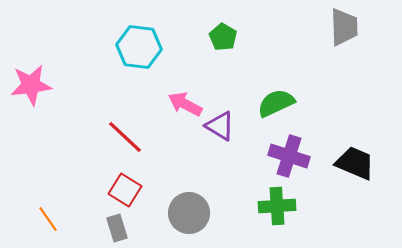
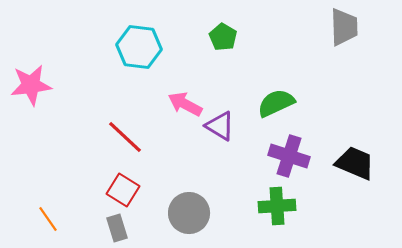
red square: moved 2 px left
